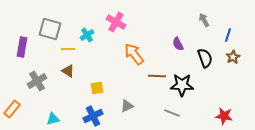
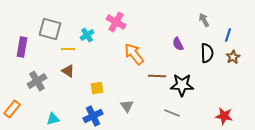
black semicircle: moved 2 px right, 5 px up; rotated 18 degrees clockwise
gray triangle: rotated 40 degrees counterclockwise
